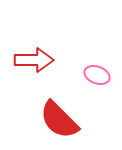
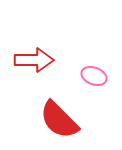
pink ellipse: moved 3 px left, 1 px down
